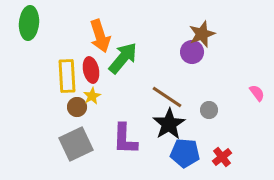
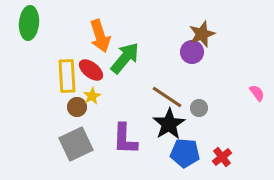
green arrow: moved 2 px right
red ellipse: rotated 40 degrees counterclockwise
gray circle: moved 10 px left, 2 px up
